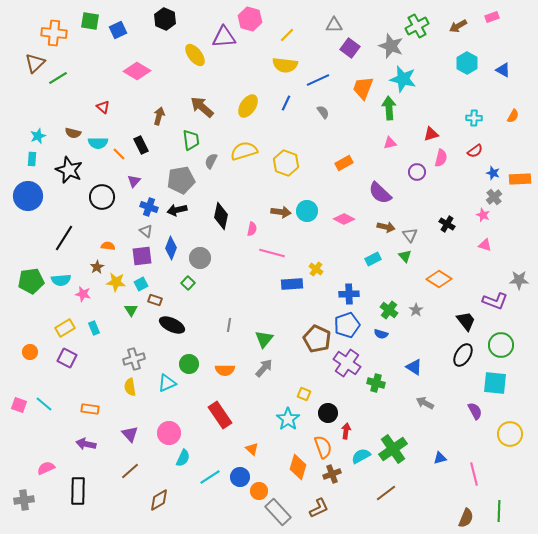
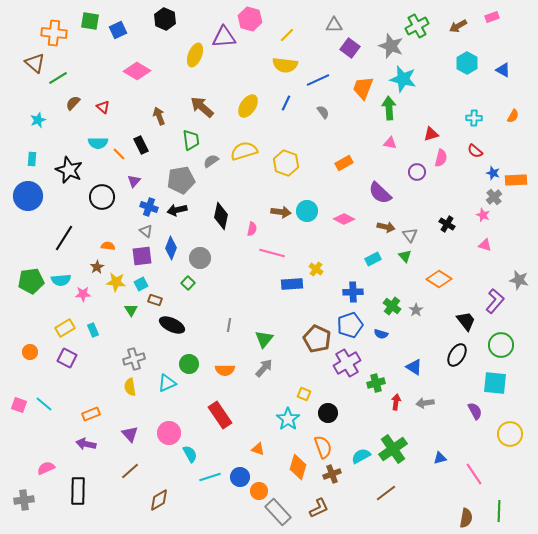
yellow ellipse at (195, 55): rotated 60 degrees clockwise
brown triangle at (35, 63): rotated 35 degrees counterclockwise
brown arrow at (159, 116): rotated 36 degrees counterclockwise
brown semicircle at (73, 133): moved 30 px up; rotated 119 degrees clockwise
cyan star at (38, 136): moved 16 px up
pink triangle at (390, 143): rotated 24 degrees clockwise
red semicircle at (475, 151): rotated 77 degrees clockwise
gray semicircle at (211, 161): rotated 28 degrees clockwise
orange rectangle at (520, 179): moved 4 px left, 1 px down
gray star at (519, 280): rotated 12 degrees clockwise
pink star at (83, 294): rotated 14 degrees counterclockwise
blue cross at (349, 294): moved 4 px right, 2 px up
purple L-shape at (495, 301): rotated 70 degrees counterclockwise
green cross at (389, 310): moved 3 px right, 4 px up
blue pentagon at (347, 325): moved 3 px right
cyan rectangle at (94, 328): moved 1 px left, 2 px down
black ellipse at (463, 355): moved 6 px left
purple cross at (347, 363): rotated 24 degrees clockwise
green cross at (376, 383): rotated 30 degrees counterclockwise
gray arrow at (425, 403): rotated 36 degrees counterclockwise
orange rectangle at (90, 409): moved 1 px right, 5 px down; rotated 30 degrees counterclockwise
red arrow at (346, 431): moved 50 px right, 29 px up
orange triangle at (252, 449): moved 6 px right; rotated 24 degrees counterclockwise
cyan semicircle at (183, 458): moved 7 px right, 4 px up; rotated 54 degrees counterclockwise
pink line at (474, 474): rotated 20 degrees counterclockwise
cyan line at (210, 477): rotated 15 degrees clockwise
brown semicircle at (466, 518): rotated 12 degrees counterclockwise
